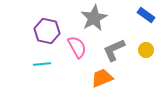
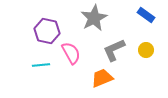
pink semicircle: moved 6 px left, 6 px down
cyan line: moved 1 px left, 1 px down
